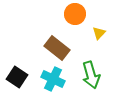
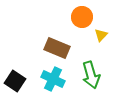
orange circle: moved 7 px right, 3 px down
yellow triangle: moved 2 px right, 2 px down
brown rectangle: rotated 15 degrees counterclockwise
black square: moved 2 px left, 4 px down
